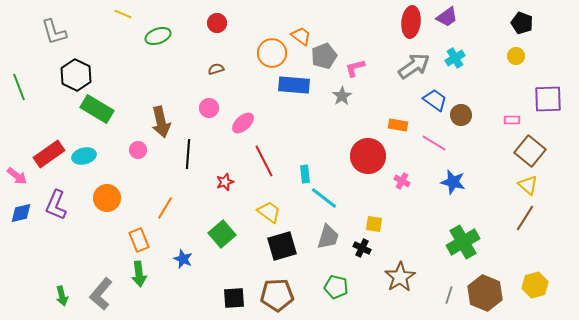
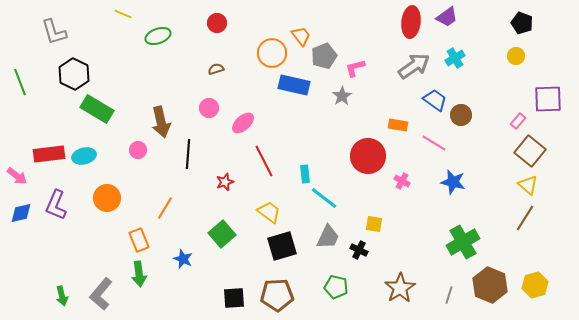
orange trapezoid at (301, 36): rotated 15 degrees clockwise
black hexagon at (76, 75): moved 2 px left, 1 px up
blue rectangle at (294, 85): rotated 8 degrees clockwise
green line at (19, 87): moved 1 px right, 5 px up
pink rectangle at (512, 120): moved 6 px right, 1 px down; rotated 49 degrees counterclockwise
red rectangle at (49, 154): rotated 28 degrees clockwise
gray trapezoid at (328, 237): rotated 8 degrees clockwise
black cross at (362, 248): moved 3 px left, 2 px down
brown star at (400, 277): moved 11 px down
brown hexagon at (485, 293): moved 5 px right, 8 px up
